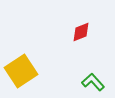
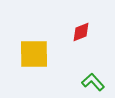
yellow square: moved 13 px right, 17 px up; rotated 32 degrees clockwise
